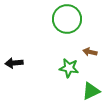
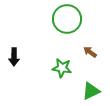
brown arrow: rotated 24 degrees clockwise
black arrow: moved 6 px up; rotated 84 degrees counterclockwise
green star: moved 7 px left
